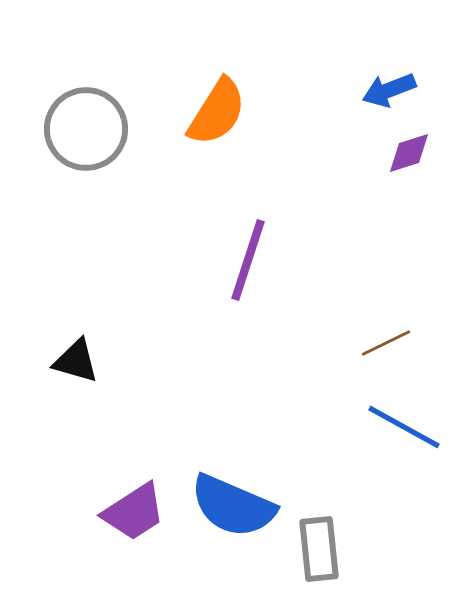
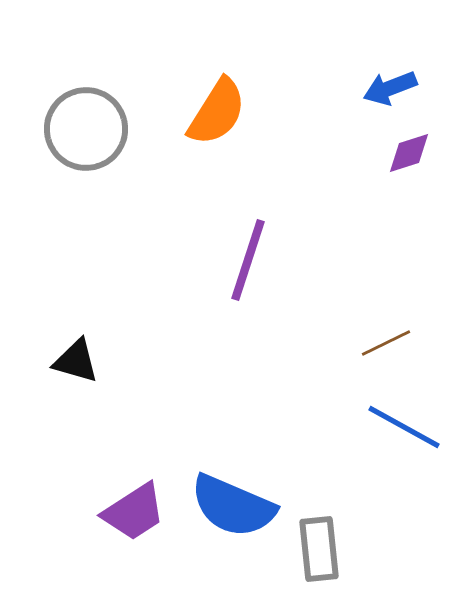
blue arrow: moved 1 px right, 2 px up
